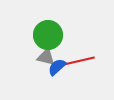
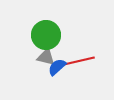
green circle: moved 2 px left
